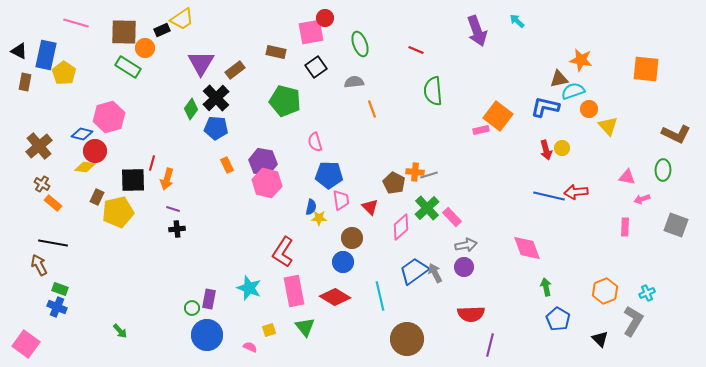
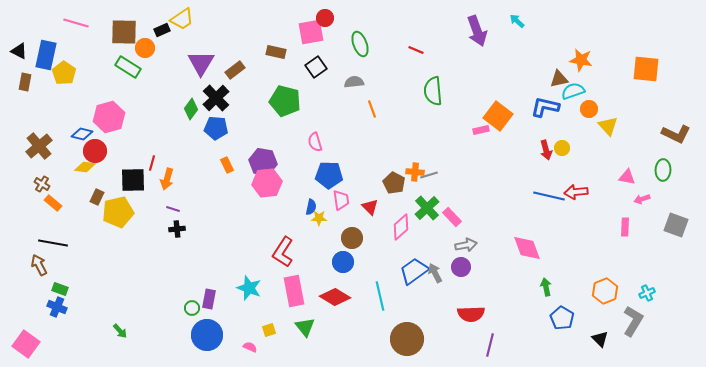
pink hexagon at (267, 183): rotated 20 degrees counterclockwise
purple circle at (464, 267): moved 3 px left
blue pentagon at (558, 319): moved 4 px right, 1 px up
